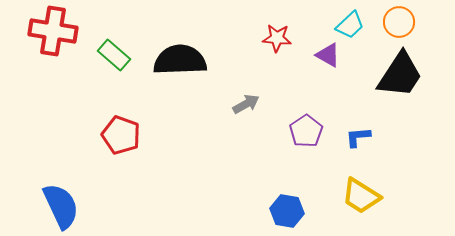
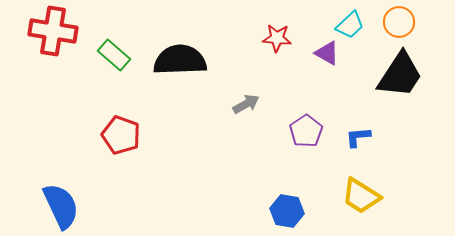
purple triangle: moved 1 px left, 2 px up
